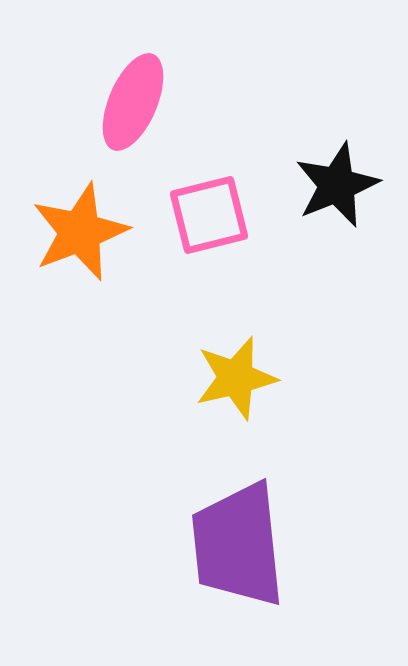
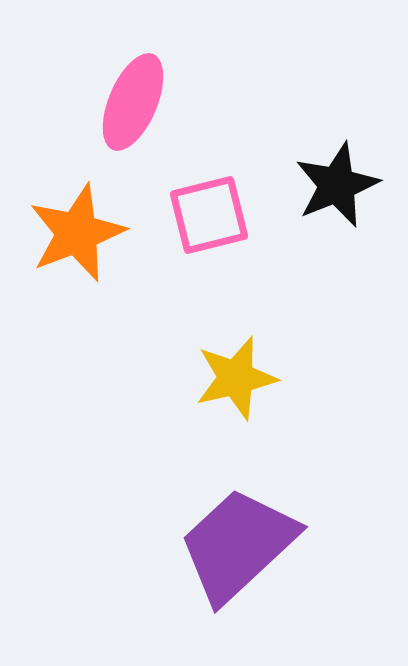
orange star: moved 3 px left, 1 px down
purple trapezoid: rotated 53 degrees clockwise
